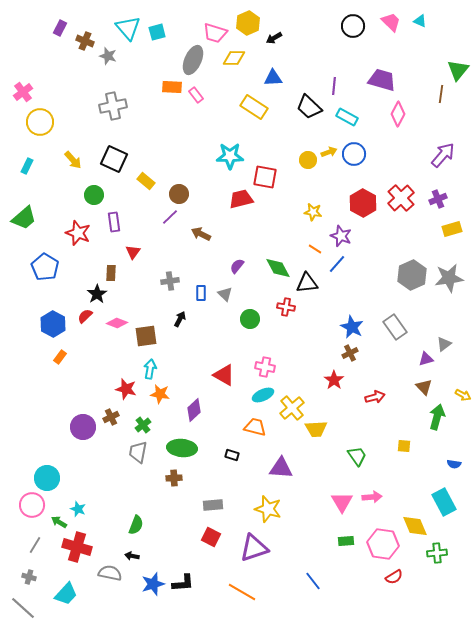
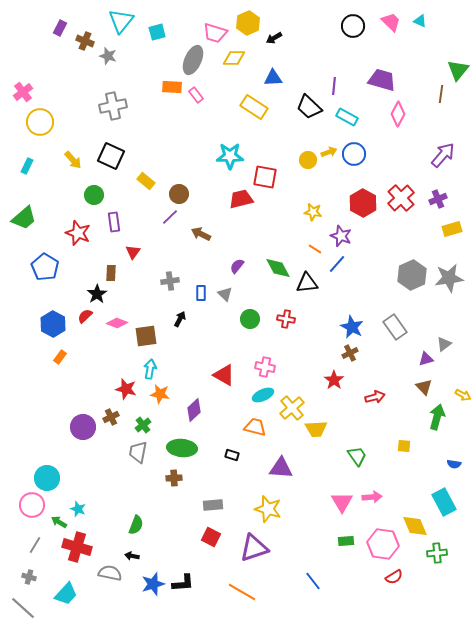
cyan triangle at (128, 28): moved 7 px left, 7 px up; rotated 20 degrees clockwise
black square at (114, 159): moved 3 px left, 3 px up
red cross at (286, 307): moved 12 px down
